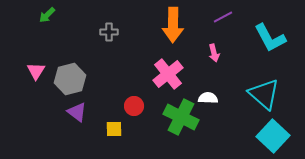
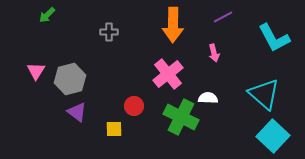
cyan L-shape: moved 4 px right
